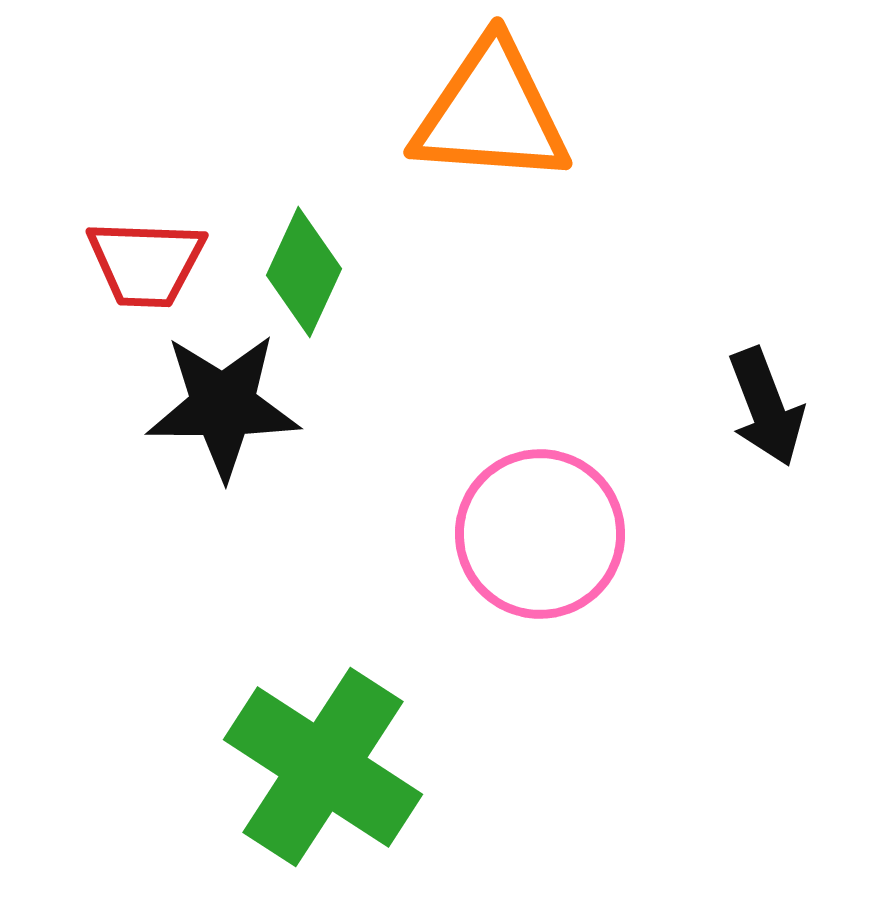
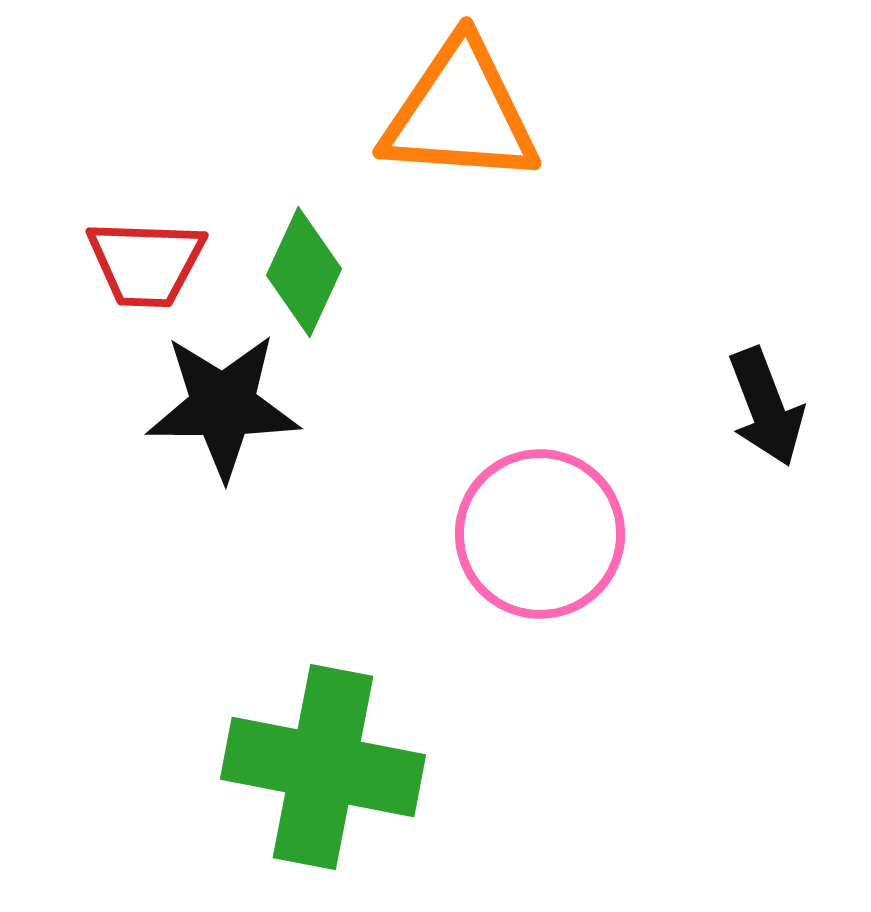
orange triangle: moved 31 px left
green cross: rotated 22 degrees counterclockwise
